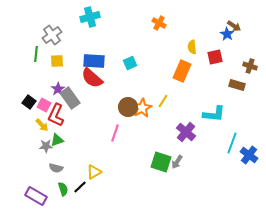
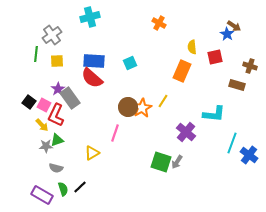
yellow triangle: moved 2 px left, 19 px up
purple rectangle: moved 6 px right, 1 px up
